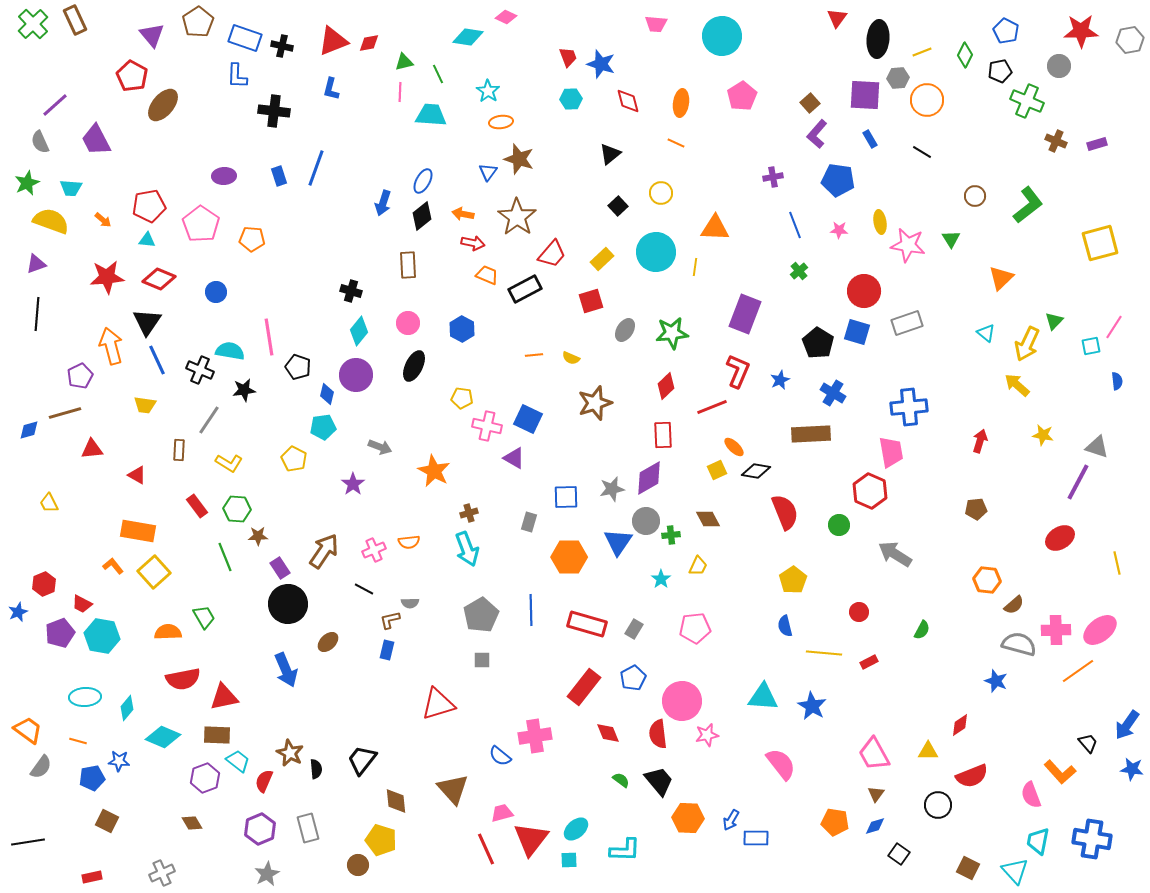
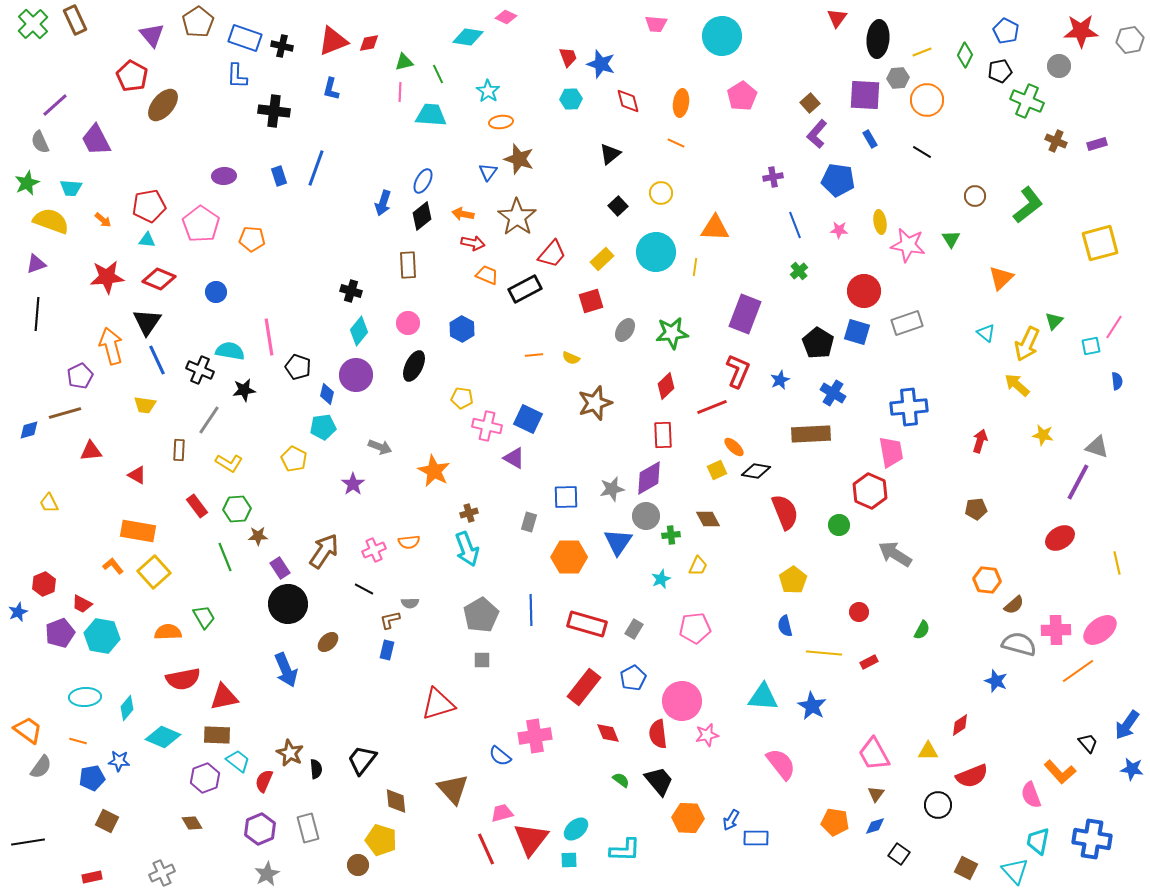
red triangle at (92, 449): moved 1 px left, 2 px down
green hexagon at (237, 509): rotated 8 degrees counterclockwise
gray circle at (646, 521): moved 5 px up
cyan star at (661, 579): rotated 12 degrees clockwise
brown square at (968, 868): moved 2 px left
